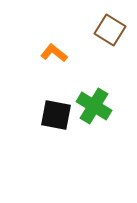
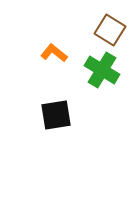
green cross: moved 8 px right, 36 px up
black square: rotated 20 degrees counterclockwise
